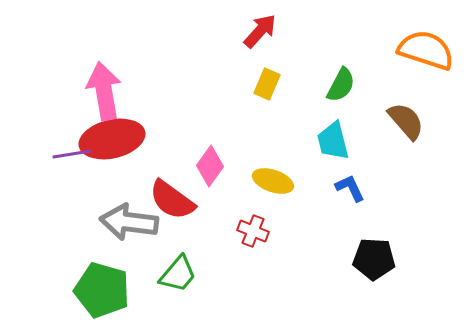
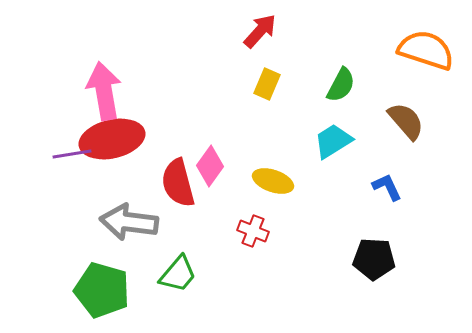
cyan trapezoid: rotated 72 degrees clockwise
blue L-shape: moved 37 px right, 1 px up
red semicircle: moved 6 px right, 17 px up; rotated 39 degrees clockwise
